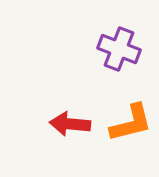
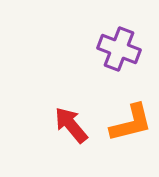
red arrow: moved 1 px right, 1 px down; rotated 45 degrees clockwise
